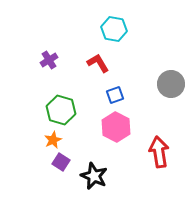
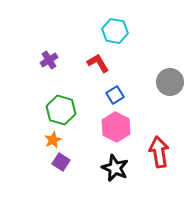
cyan hexagon: moved 1 px right, 2 px down
gray circle: moved 1 px left, 2 px up
blue square: rotated 12 degrees counterclockwise
black star: moved 21 px right, 8 px up
